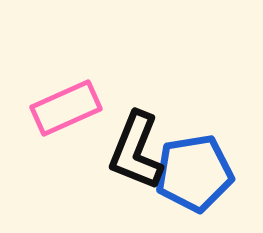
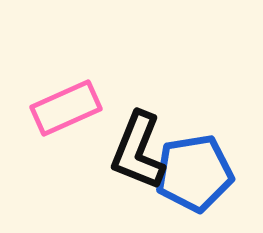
black L-shape: moved 2 px right
